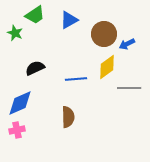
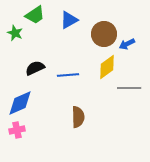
blue line: moved 8 px left, 4 px up
brown semicircle: moved 10 px right
